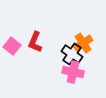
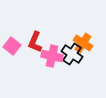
orange cross: rotated 24 degrees counterclockwise
pink cross: moved 21 px left, 16 px up
